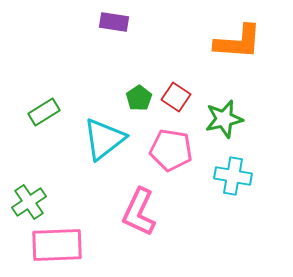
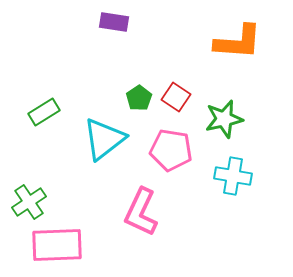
pink L-shape: moved 2 px right
